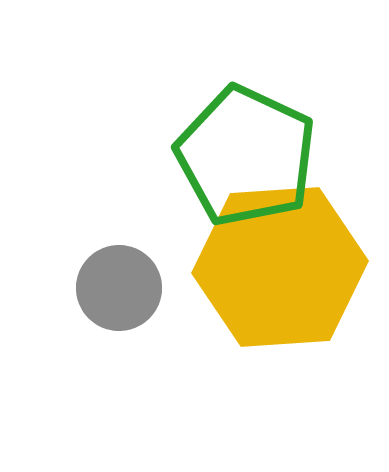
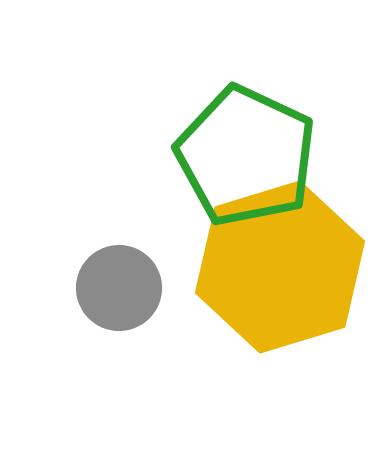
yellow hexagon: rotated 13 degrees counterclockwise
